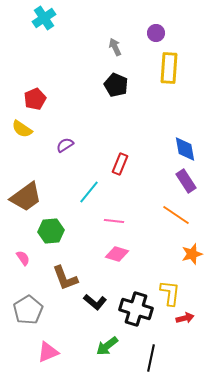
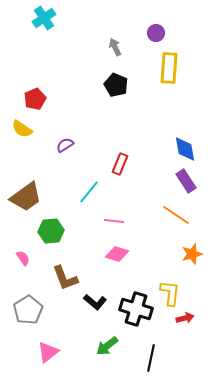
pink triangle: rotated 15 degrees counterclockwise
